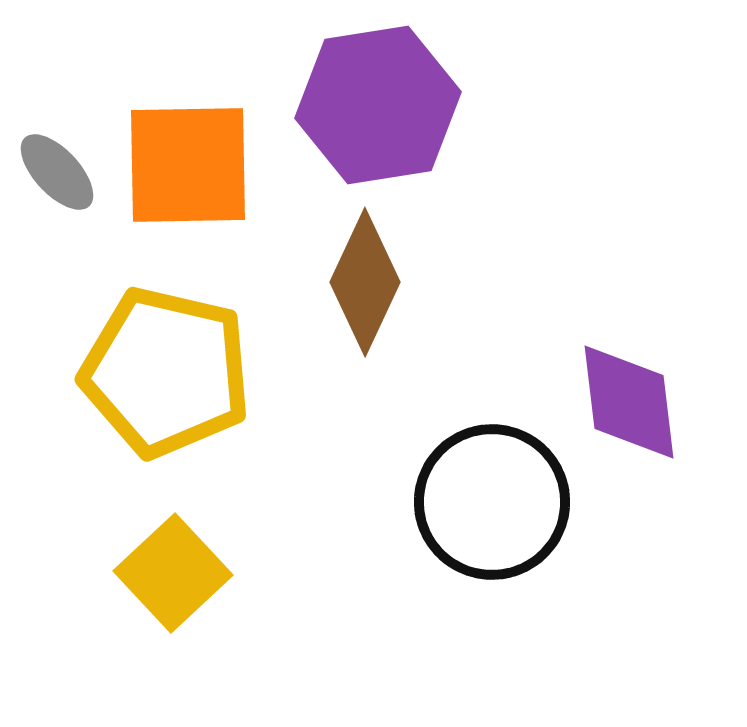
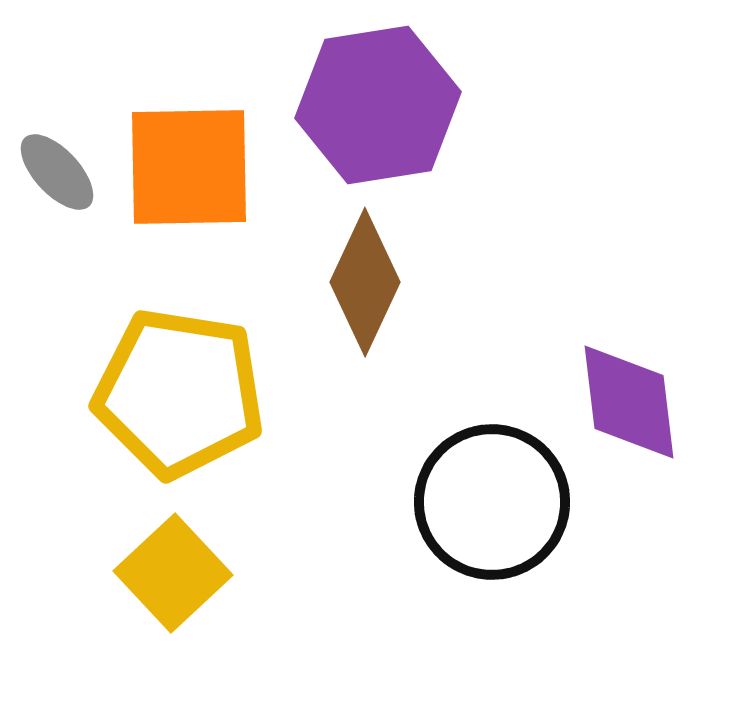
orange square: moved 1 px right, 2 px down
yellow pentagon: moved 13 px right, 21 px down; rotated 4 degrees counterclockwise
